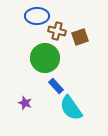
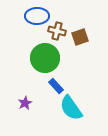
purple star: rotated 24 degrees clockwise
